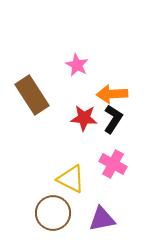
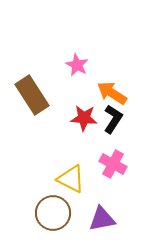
orange arrow: moved 1 px up; rotated 36 degrees clockwise
